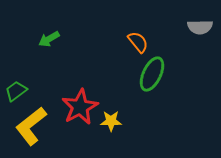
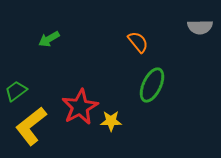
green ellipse: moved 11 px down
